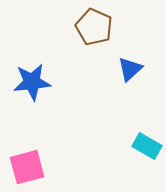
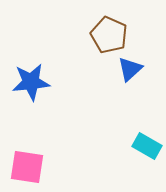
brown pentagon: moved 15 px right, 8 px down
blue star: moved 1 px left
pink square: rotated 24 degrees clockwise
